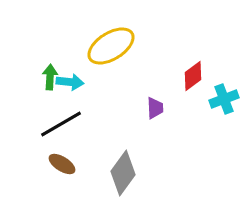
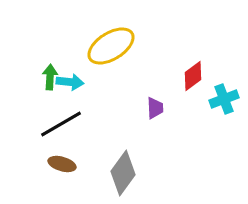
brown ellipse: rotated 16 degrees counterclockwise
